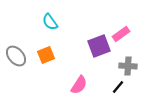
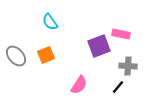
pink rectangle: rotated 48 degrees clockwise
